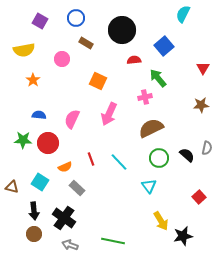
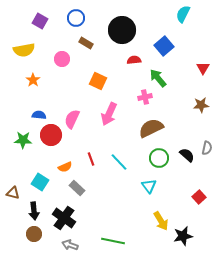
red circle: moved 3 px right, 8 px up
brown triangle: moved 1 px right, 6 px down
